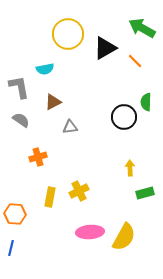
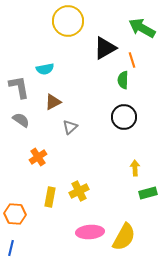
yellow circle: moved 13 px up
orange line: moved 3 px left, 1 px up; rotated 28 degrees clockwise
green semicircle: moved 23 px left, 22 px up
gray triangle: rotated 35 degrees counterclockwise
orange cross: rotated 18 degrees counterclockwise
yellow arrow: moved 5 px right
green rectangle: moved 3 px right
